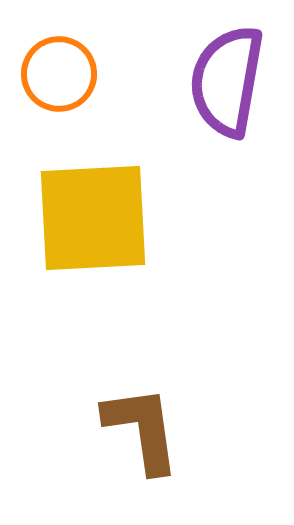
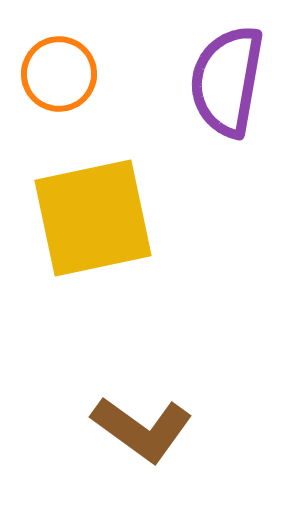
yellow square: rotated 9 degrees counterclockwise
brown L-shape: rotated 134 degrees clockwise
